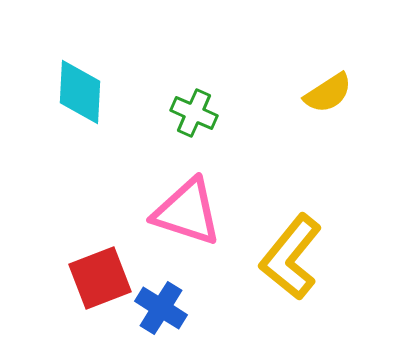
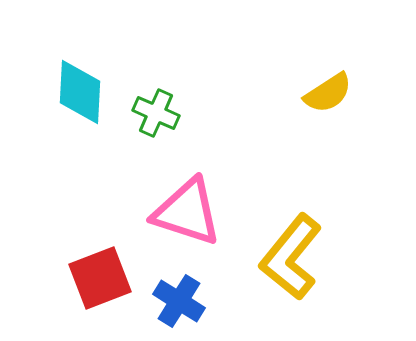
green cross: moved 38 px left
blue cross: moved 18 px right, 7 px up
